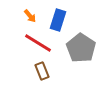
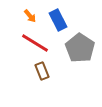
blue rectangle: rotated 45 degrees counterclockwise
red line: moved 3 px left
gray pentagon: moved 1 px left
